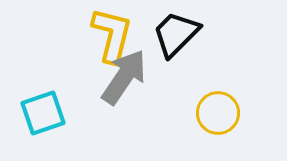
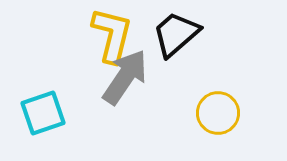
black trapezoid: rotated 4 degrees clockwise
gray arrow: moved 1 px right
